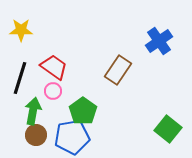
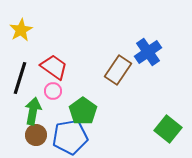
yellow star: rotated 30 degrees counterclockwise
blue cross: moved 11 px left, 11 px down
blue pentagon: moved 2 px left
